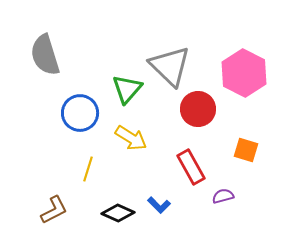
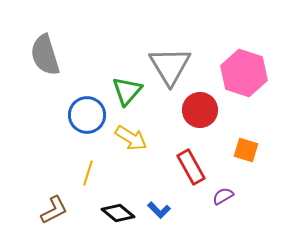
gray triangle: rotated 15 degrees clockwise
pink hexagon: rotated 9 degrees counterclockwise
green triangle: moved 2 px down
red circle: moved 2 px right, 1 px down
blue circle: moved 7 px right, 2 px down
yellow line: moved 4 px down
purple semicircle: rotated 15 degrees counterclockwise
blue L-shape: moved 5 px down
black diamond: rotated 16 degrees clockwise
